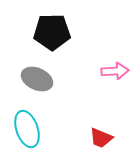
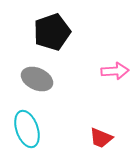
black pentagon: rotated 18 degrees counterclockwise
